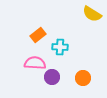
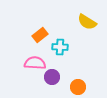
yellow semicircle: moved 5 px left, 8 px down
orange rectangle: moved 2 px right
orange circle: moved 5 px left, 9 px down
